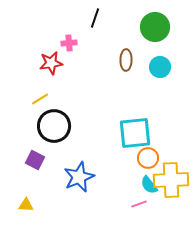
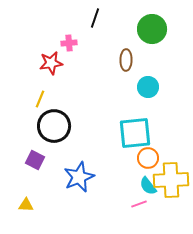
green circle: moved 3 px left, 2 px down
cyan circle: moved 12 px left, 20 px down
yellow line: rotated 36 degrees counterclockwise
cyan semicircle: moved 1 px left, 1 px down
